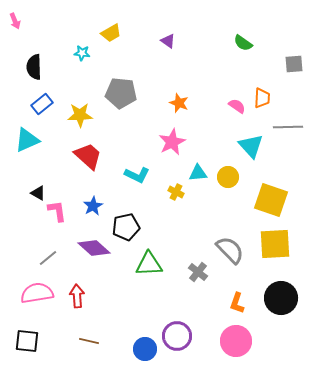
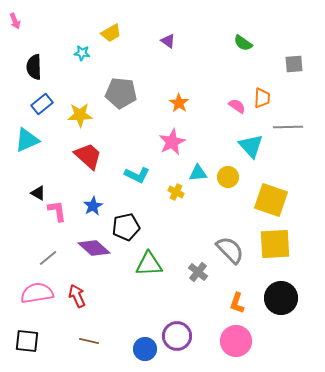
orange star at (179, 103): rotated 12 degrees clockwise
red arrow at (77, 296): rotated 20 degrees counterclockwise
